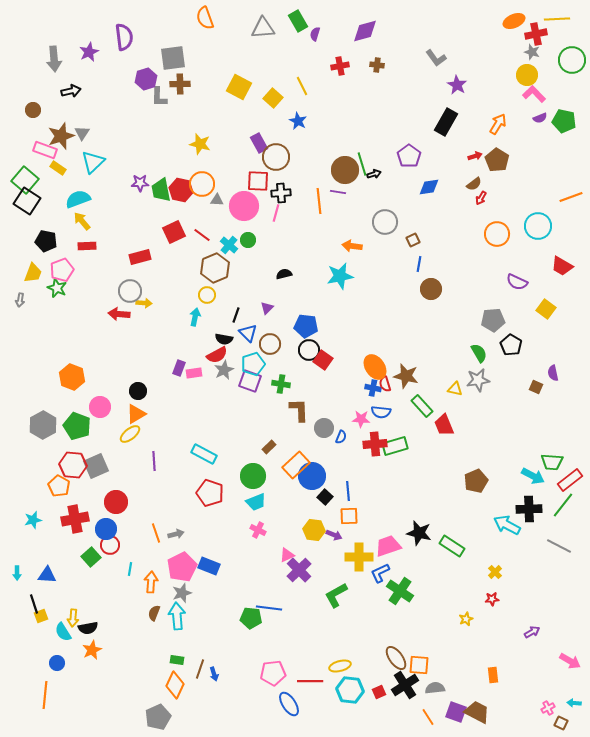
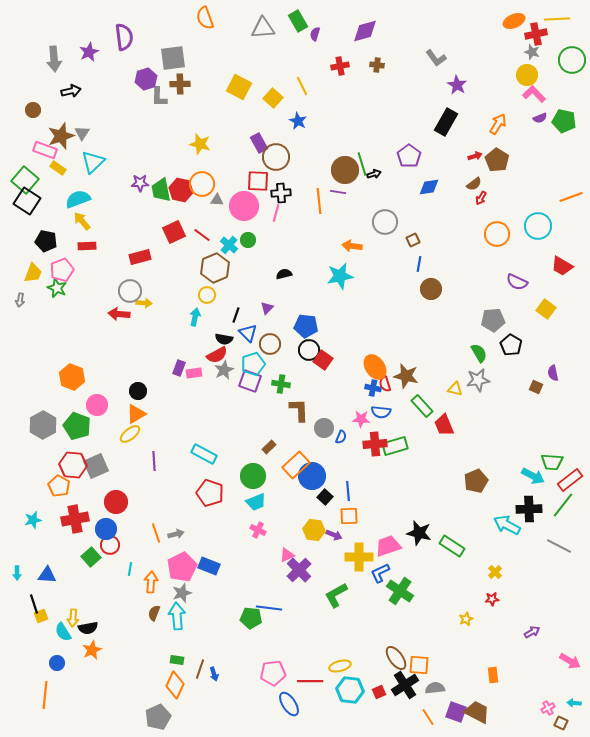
pink circle at (100, 407): moved 3 px left, 2 px up
